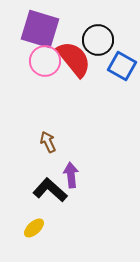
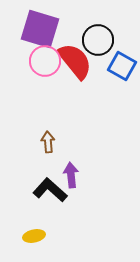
red semicircle: moved 1 px right, 2 px down
brown arrow: rotated 20 degrees clockwise
yellow ellipse: moved 8 px down; rotated 30 degrees clockwise
